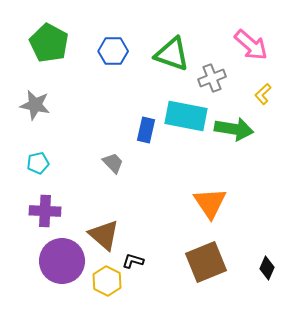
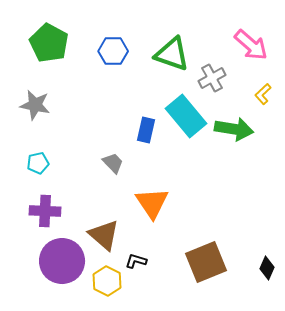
gray cross: rotated 8 degrees counterclockwise
cyan rectangle: rotated 39 degrees clockwise
orange triangle: moved 58 px left
black L-shape: moved 3 px right
